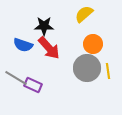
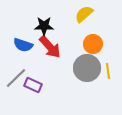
red arrow: moved 1 px right, 1 px up
gray line: rotated 75 degrees counterclockwise
